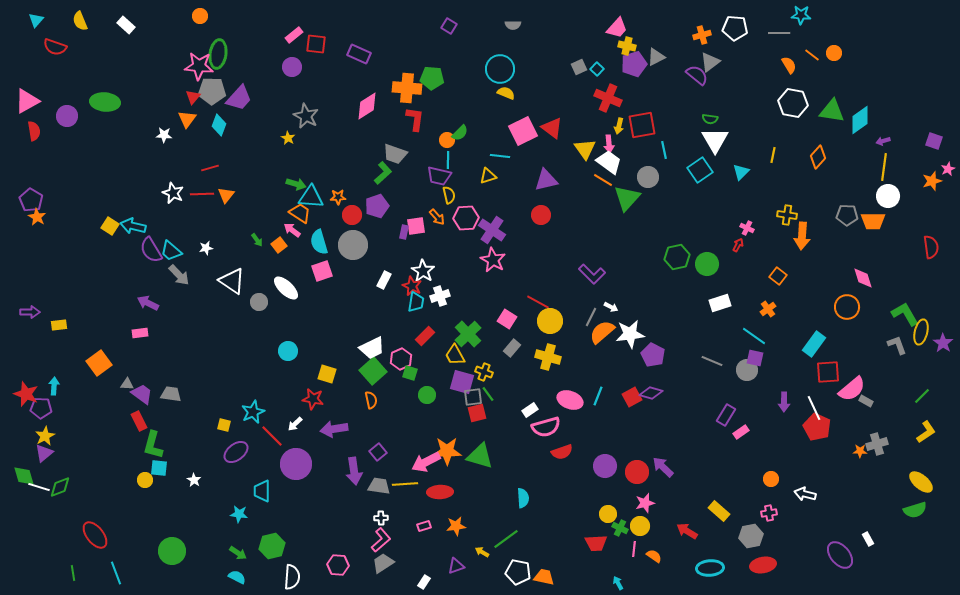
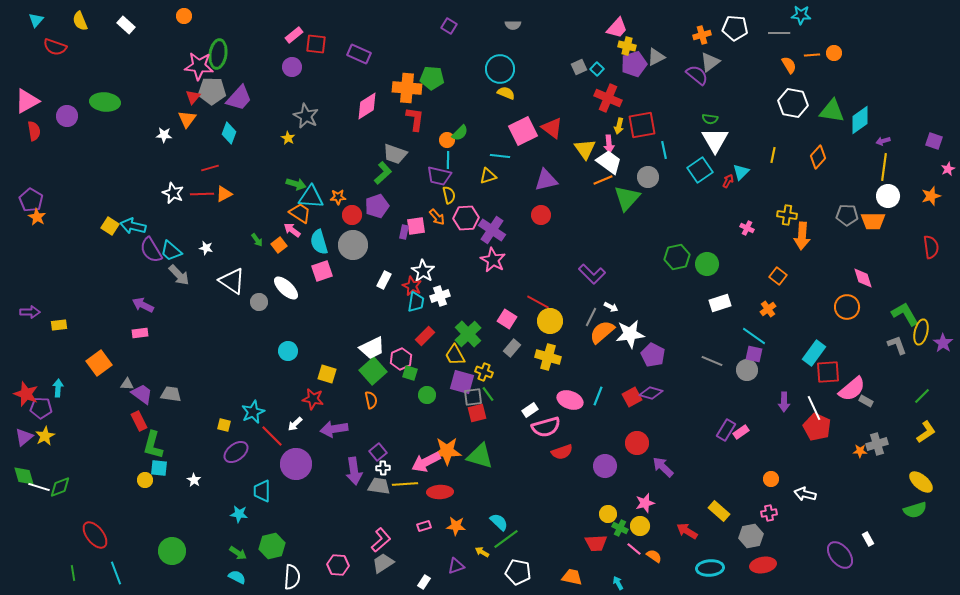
orange circle at (200, 16): moved 16 px left
orange line at (812, 55): rotated 42 degrees counterclockwise
cyan diamond at (219, 125): moved 10 px right, 8 px down
orange line at (603, 180): rotated 54 degrees counterclockwise
orange star at (932, 181): moved 1 px left, 15 px down
orange triangle at (226, 195): moved 2 px left, 1 px up; rotated 24 degrees clockwise
red arrow at (738, 245): moved 10 px left, 64 px up
white star at (206, 248): rotated 24 degrees clockwise
purple arrow at (148, 303): moved 5 px left, 2 px down
cyan rectangle at (814, 344): moved 9 px down
purple square at (755, 358): moved 1 px left, 4 px up
cyan arrow at (54, 386): moved 4 px right, 2 px down
purple rectangle at (726, 415): moved 15 px down
purple triangle at (44, 453): moved 20 px left, 16 px up
red circle at (637, 472): moved 29 px up
cyan semicircle at (523, 498): moved 24 px left, 24 px down; rotated 42 degrees counterclockwise
white cross at (381, 518): moved 2 px right, 50 px up
orange star at (456, 526): rotated 12 degrees clockwise
pink line at (634, 549): rotated 56 degrees counterclockwise
orange trapezoid at (544, 577): moved 28 px right
